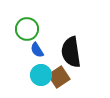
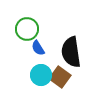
blue semicircle: moved 1 px right, 2 px up
brown square: moved 1 px right; rotated 20 degrees counterclockwise
